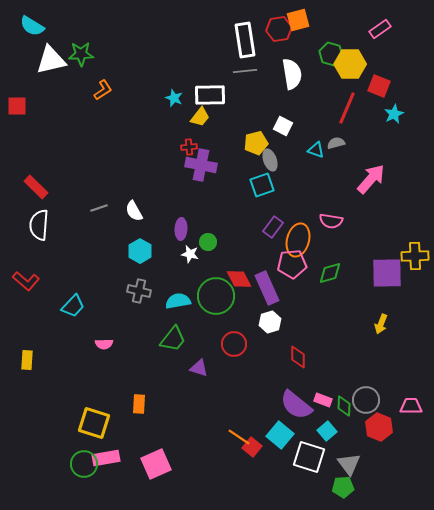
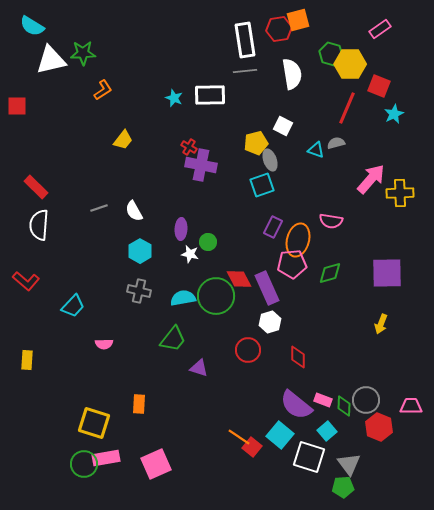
green star at (81, 54): moved 2 px right, 1 px up
yellow trapezoid at (200, 117): moved 77 px left, 23 px down
red cross at (189, 147): rotated 35 degrees clockwise
purple rectangle at (273, 227): rotated 10 degrees counterclockwise
yellow cross at (415, 256): moved 15 px left, 63 px up
cyan semicircle at (178, 301): moved 5 px right, 3 px up
red circle at (234, 344): moved 14 px right, 6 px down
